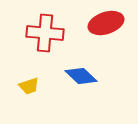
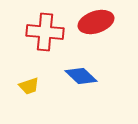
red ellipse: moved 10 px left, 1 px up
red cross: moved 1 px up
